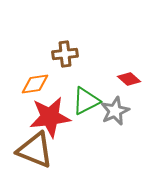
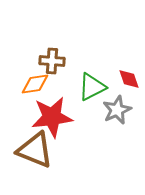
brown cross: moved 13 px left, 7 px down; rotated 10 degrees clockwise
red diamond: rotated 30 degrees clockwise
green triangle: moved 6 px right, 14 px up
gray star: moved 2 px right, 1 px up
red star: moved 2 px right
